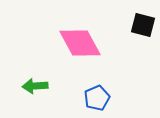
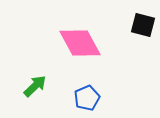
green arrow: rotated 140 degrees clockwise
blue pentagon: moved 10 px left
